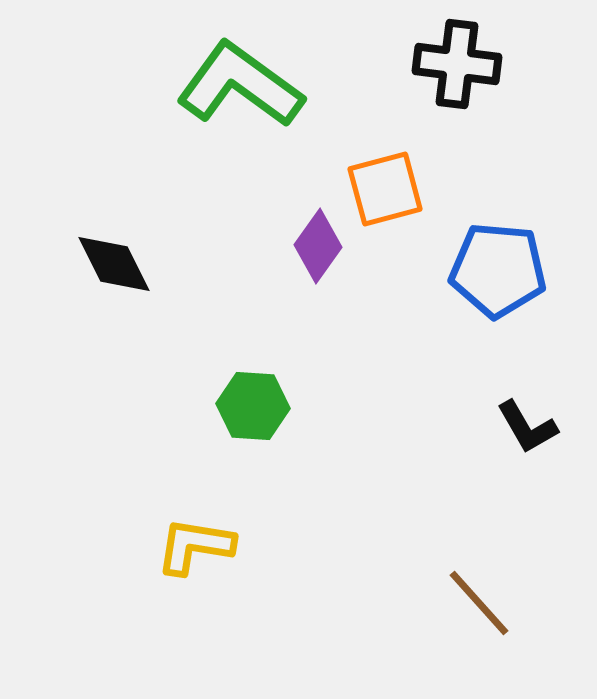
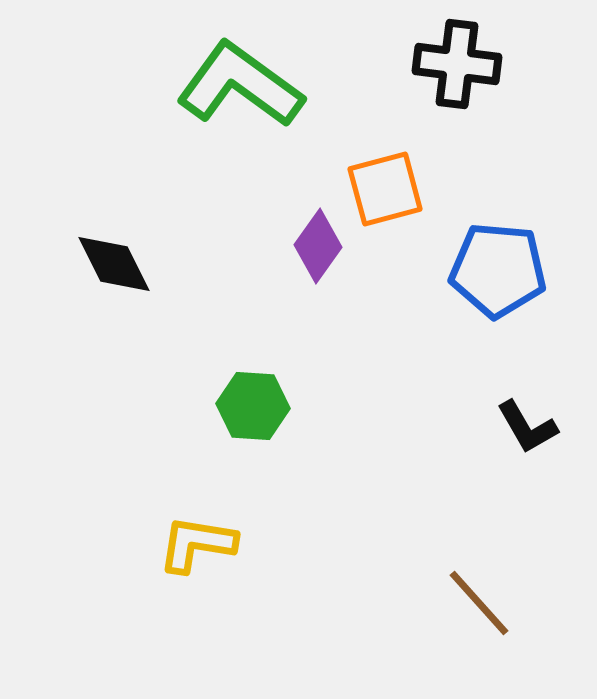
yellow L-shape: moved 2 px right, 2 px up
